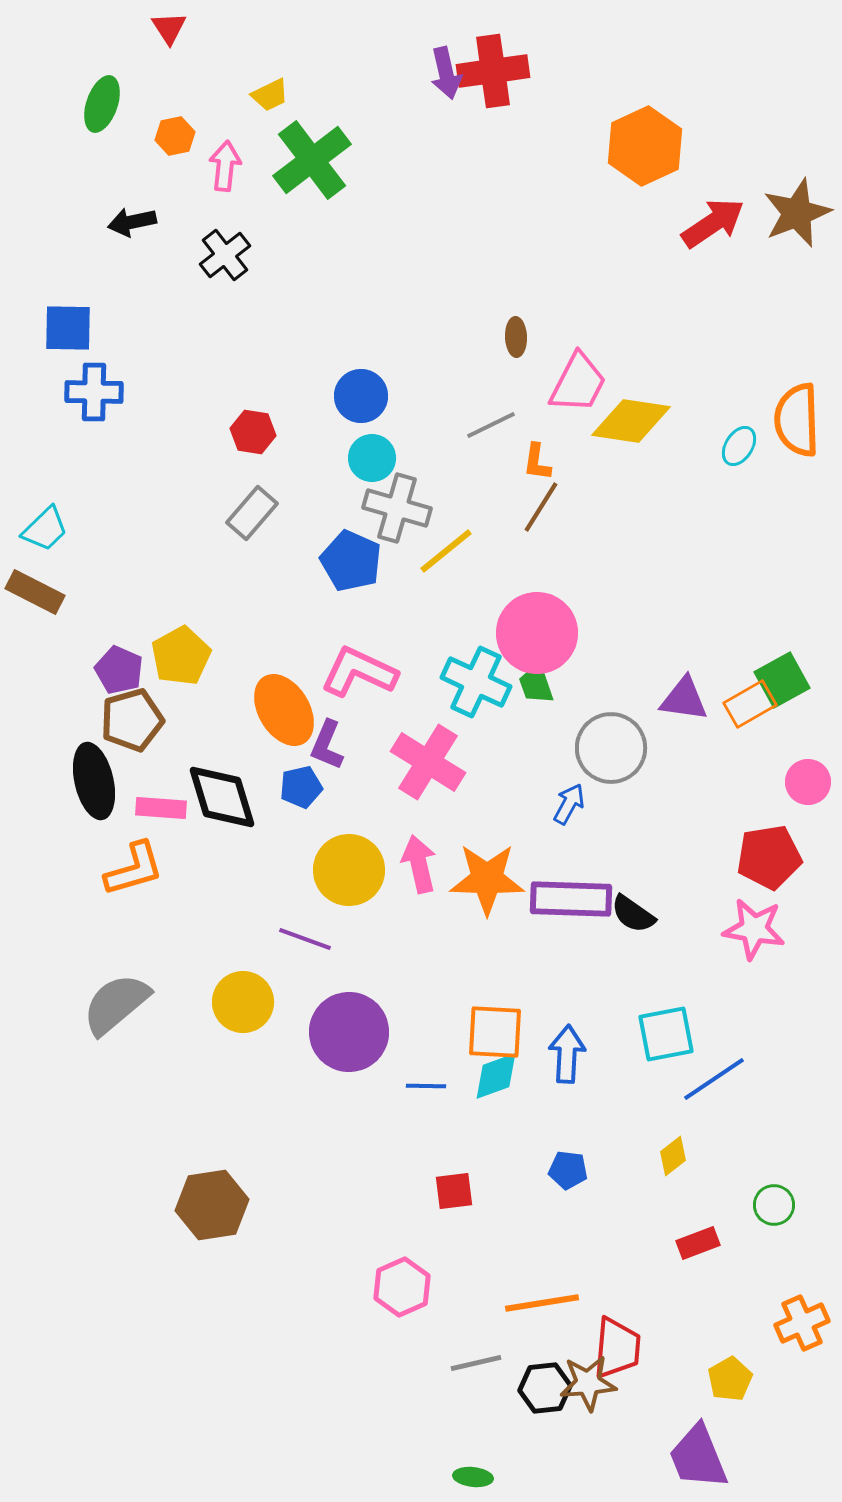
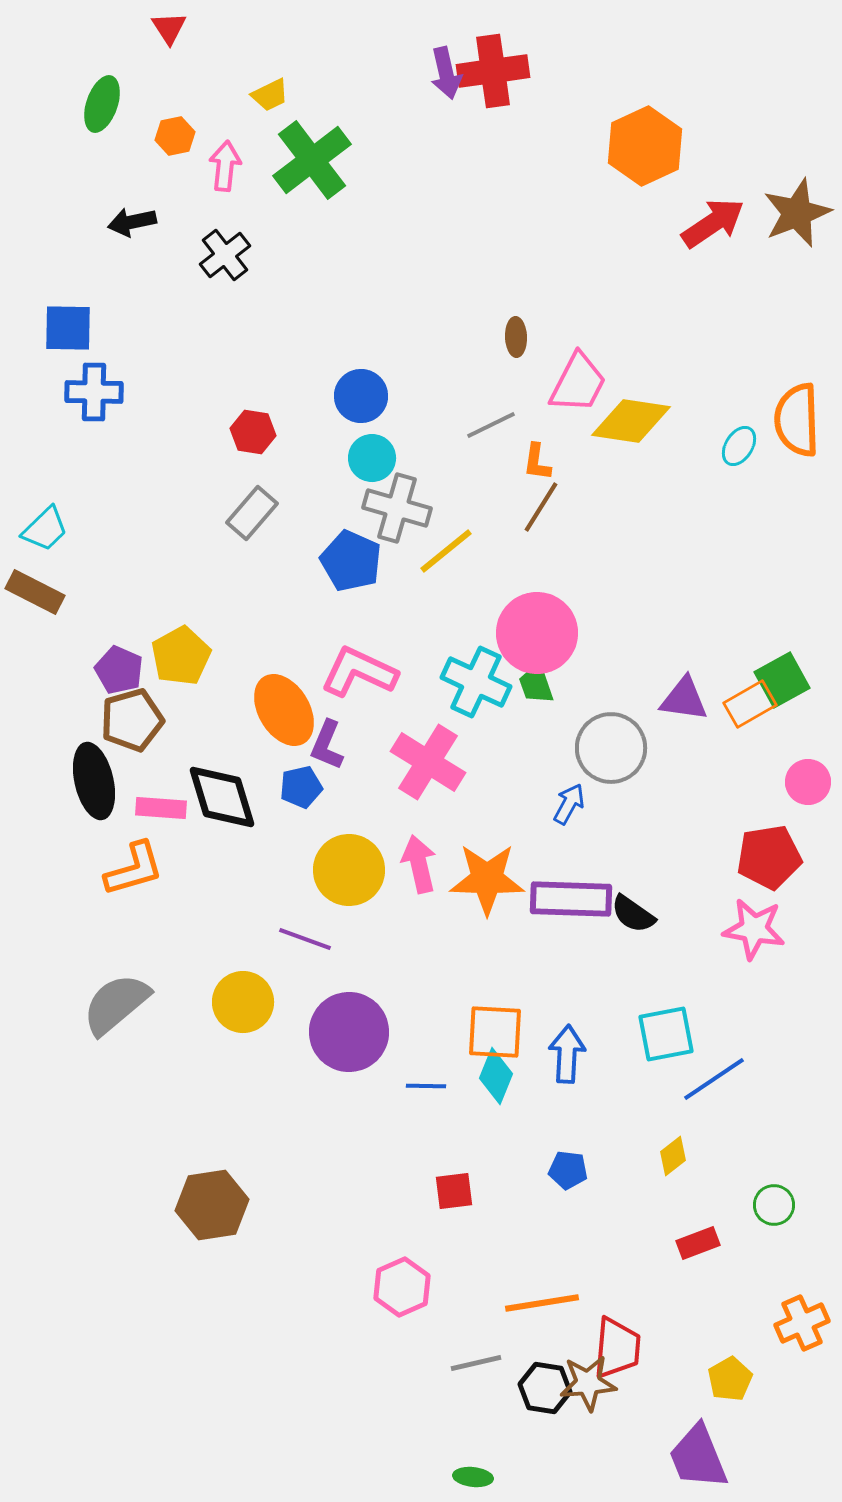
cyan diamond at (496, 1076): rotated 48 degrees counterclockwise
black hexagon at (545, 1388): rotated 15 degrees clockwise
